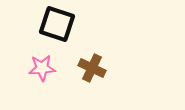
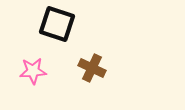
pink star: moved 9 px left, 3 px down
